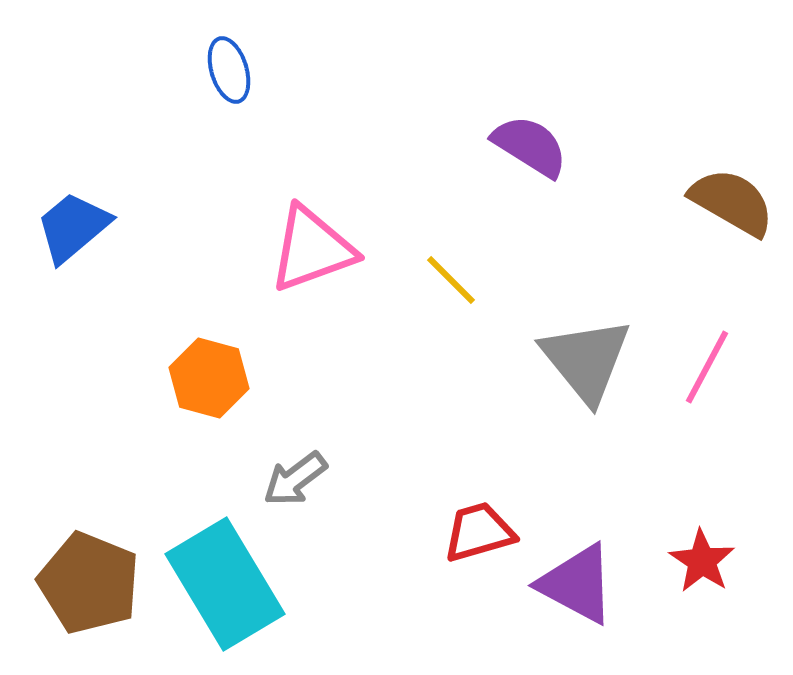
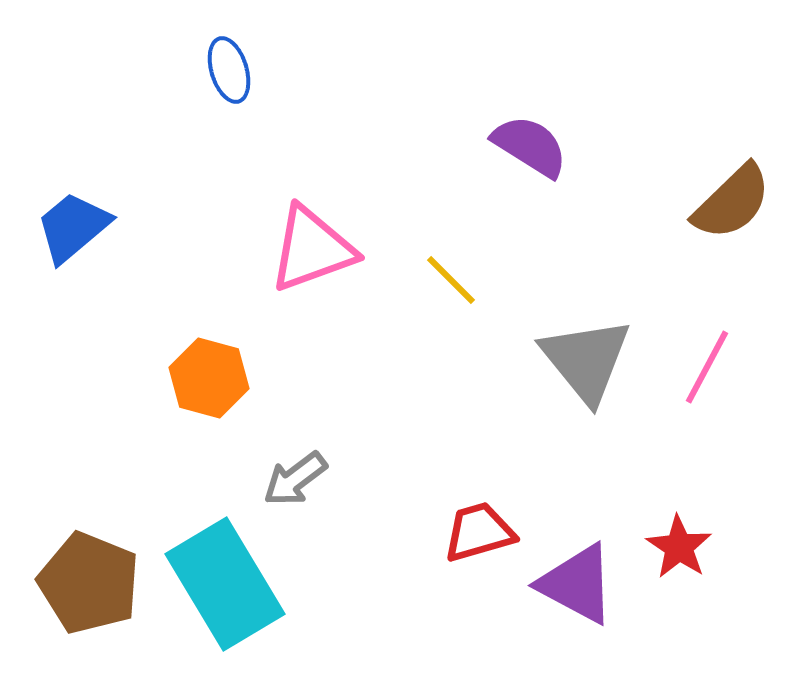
brown semicircle: rotated 106 degrees clockwise
red star: moved 23 px left, 14 px up
